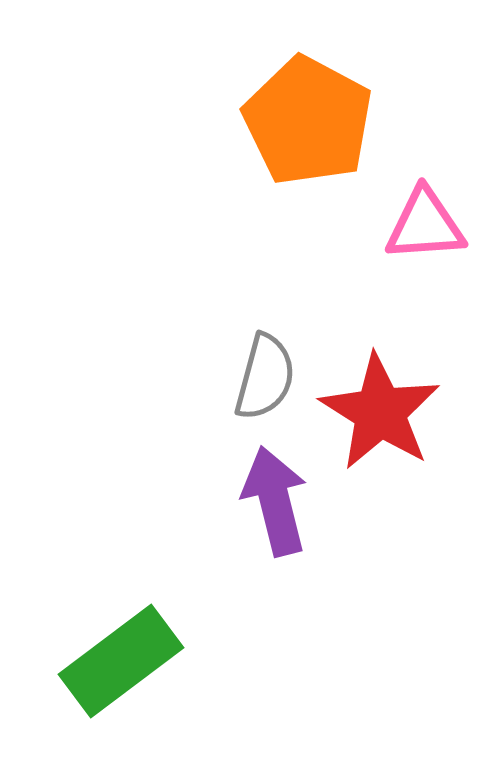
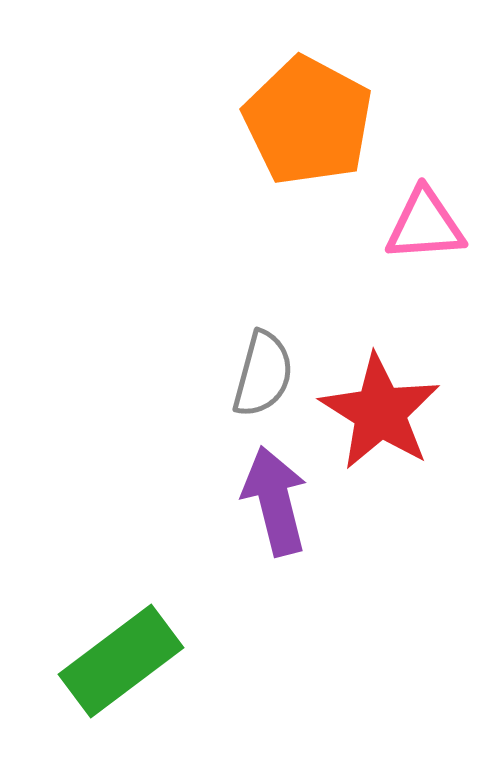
gray semicircle: moved 2 px left, 3 px up
